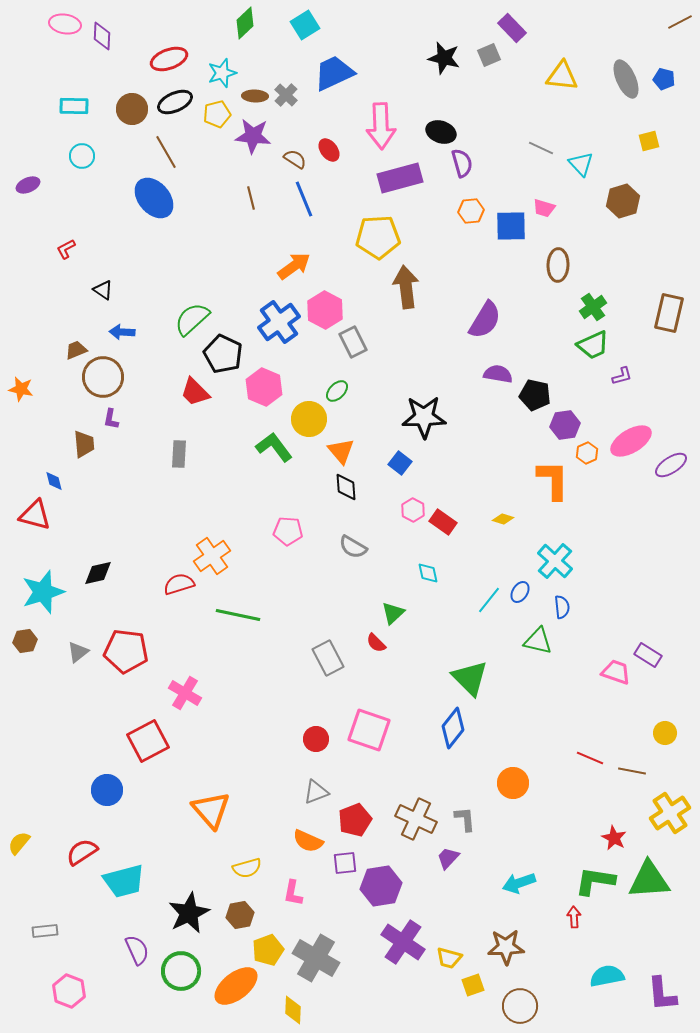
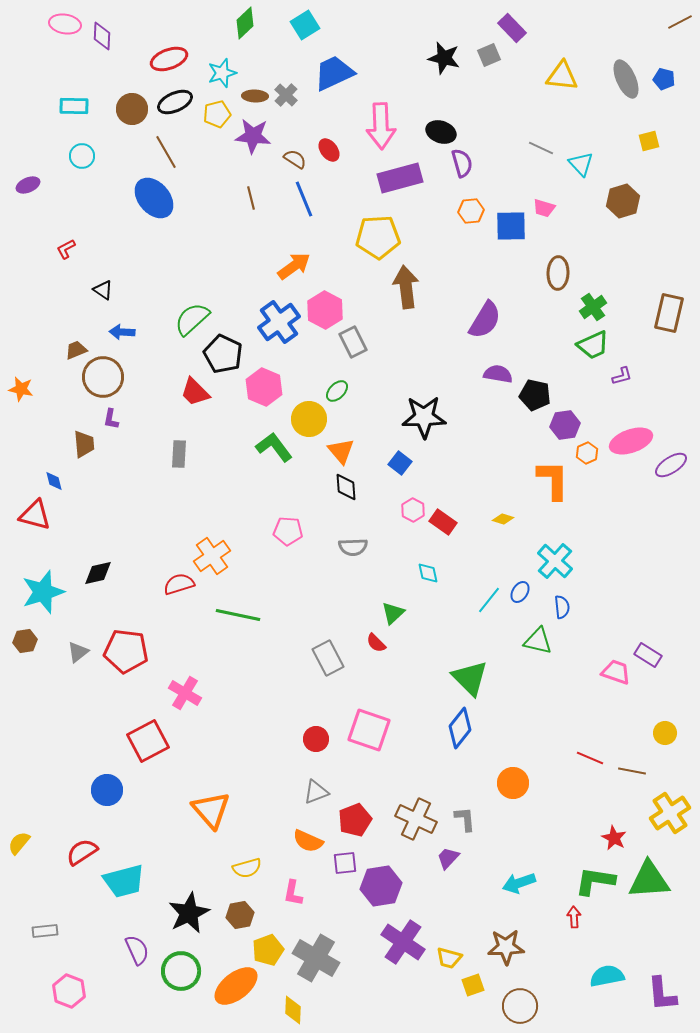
brown ellipse at (558, 265): moved 8 px down
pink ellipse at (631, 441): rotated 12 degrees clockwise
gray semicircle at (353, 547): rotated 32 degrees counterclockwise
blue diamond at (453, 728): moved 7 px right
